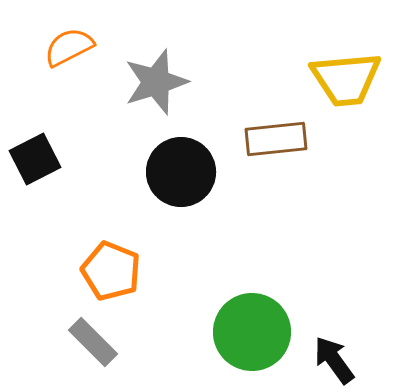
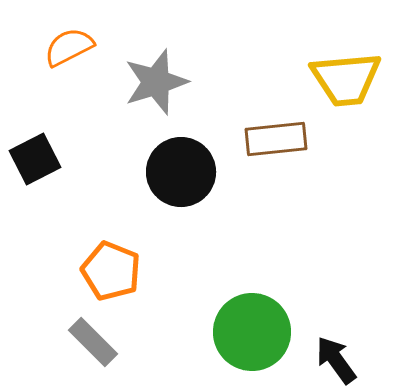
black arrow: moved 2 px right
